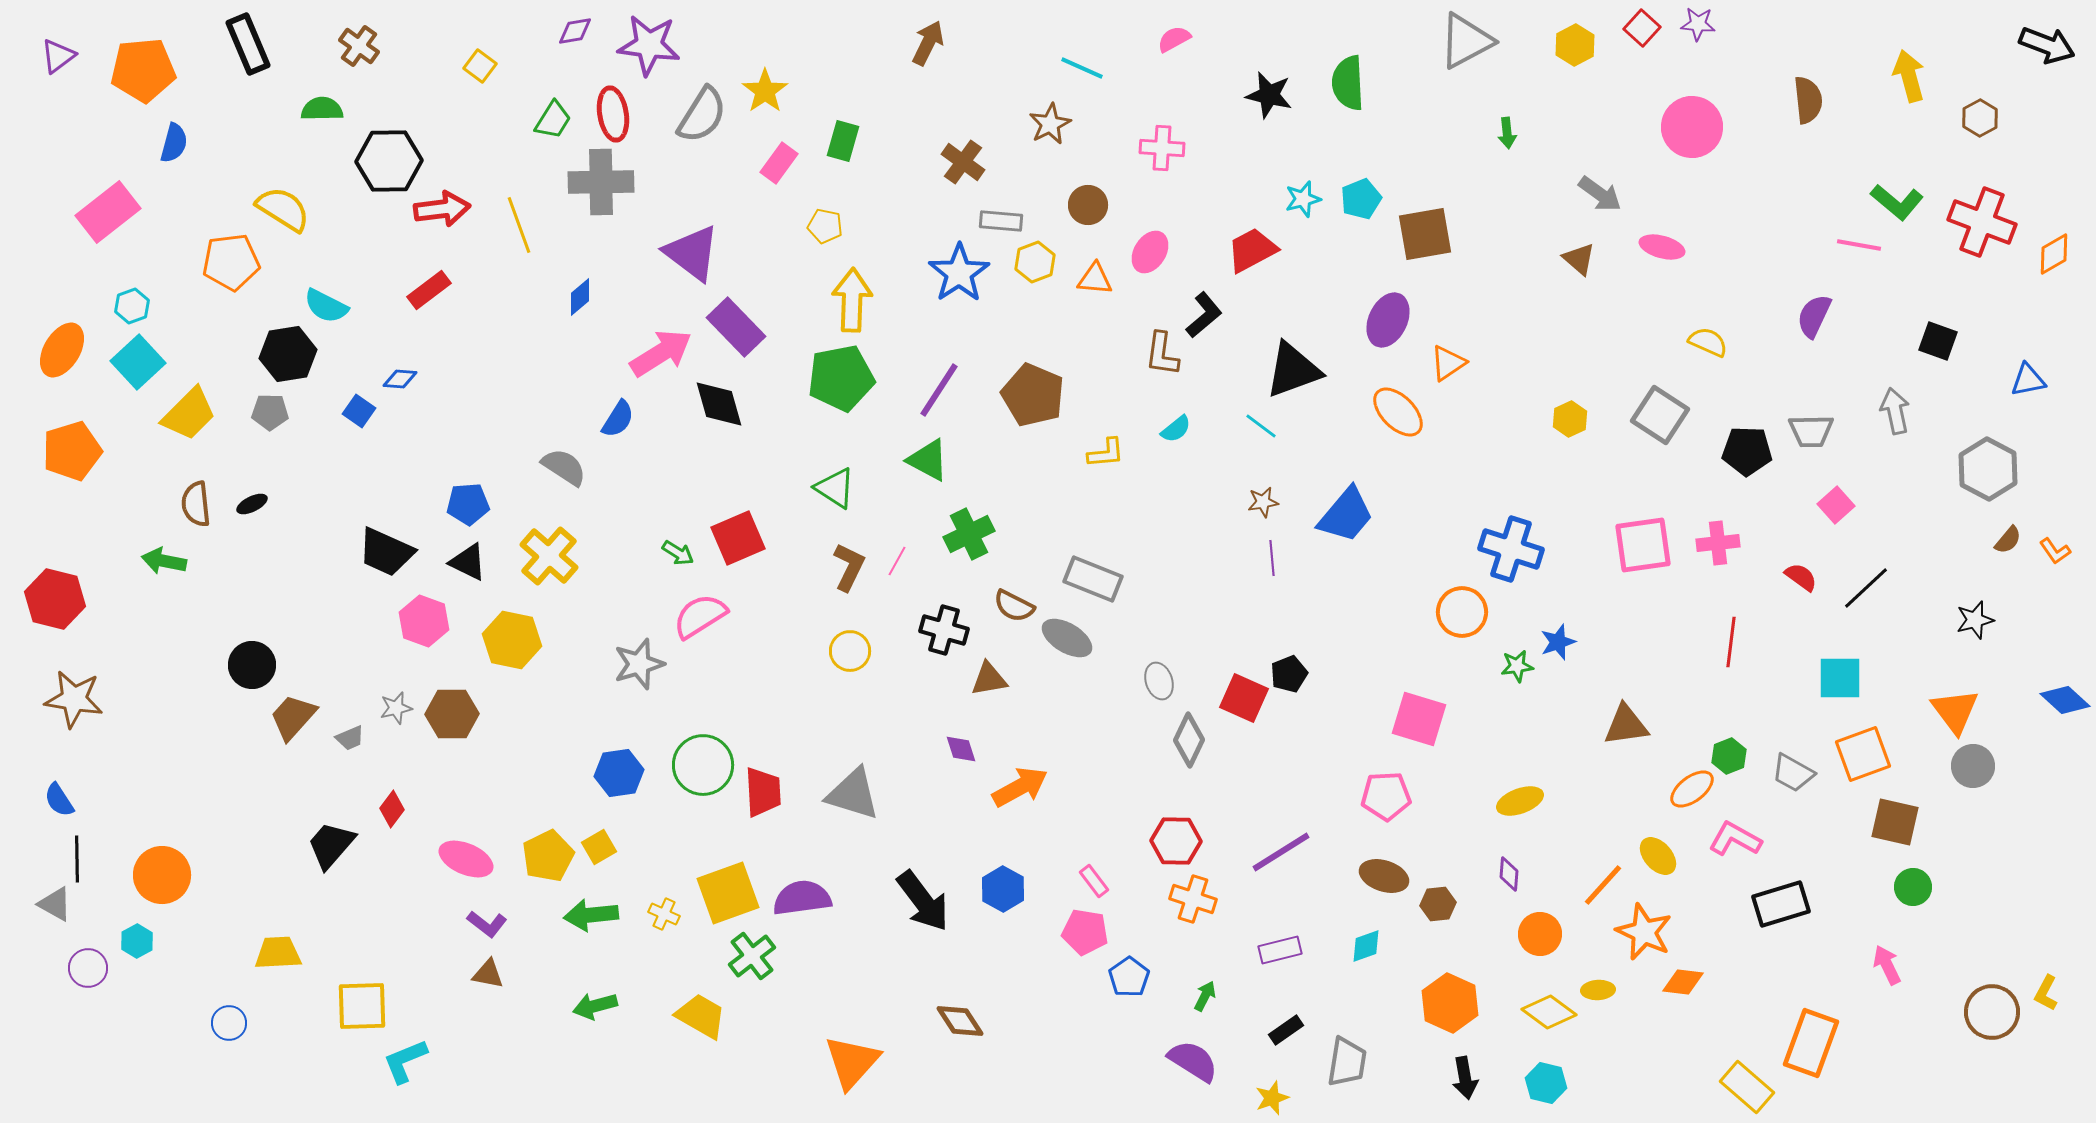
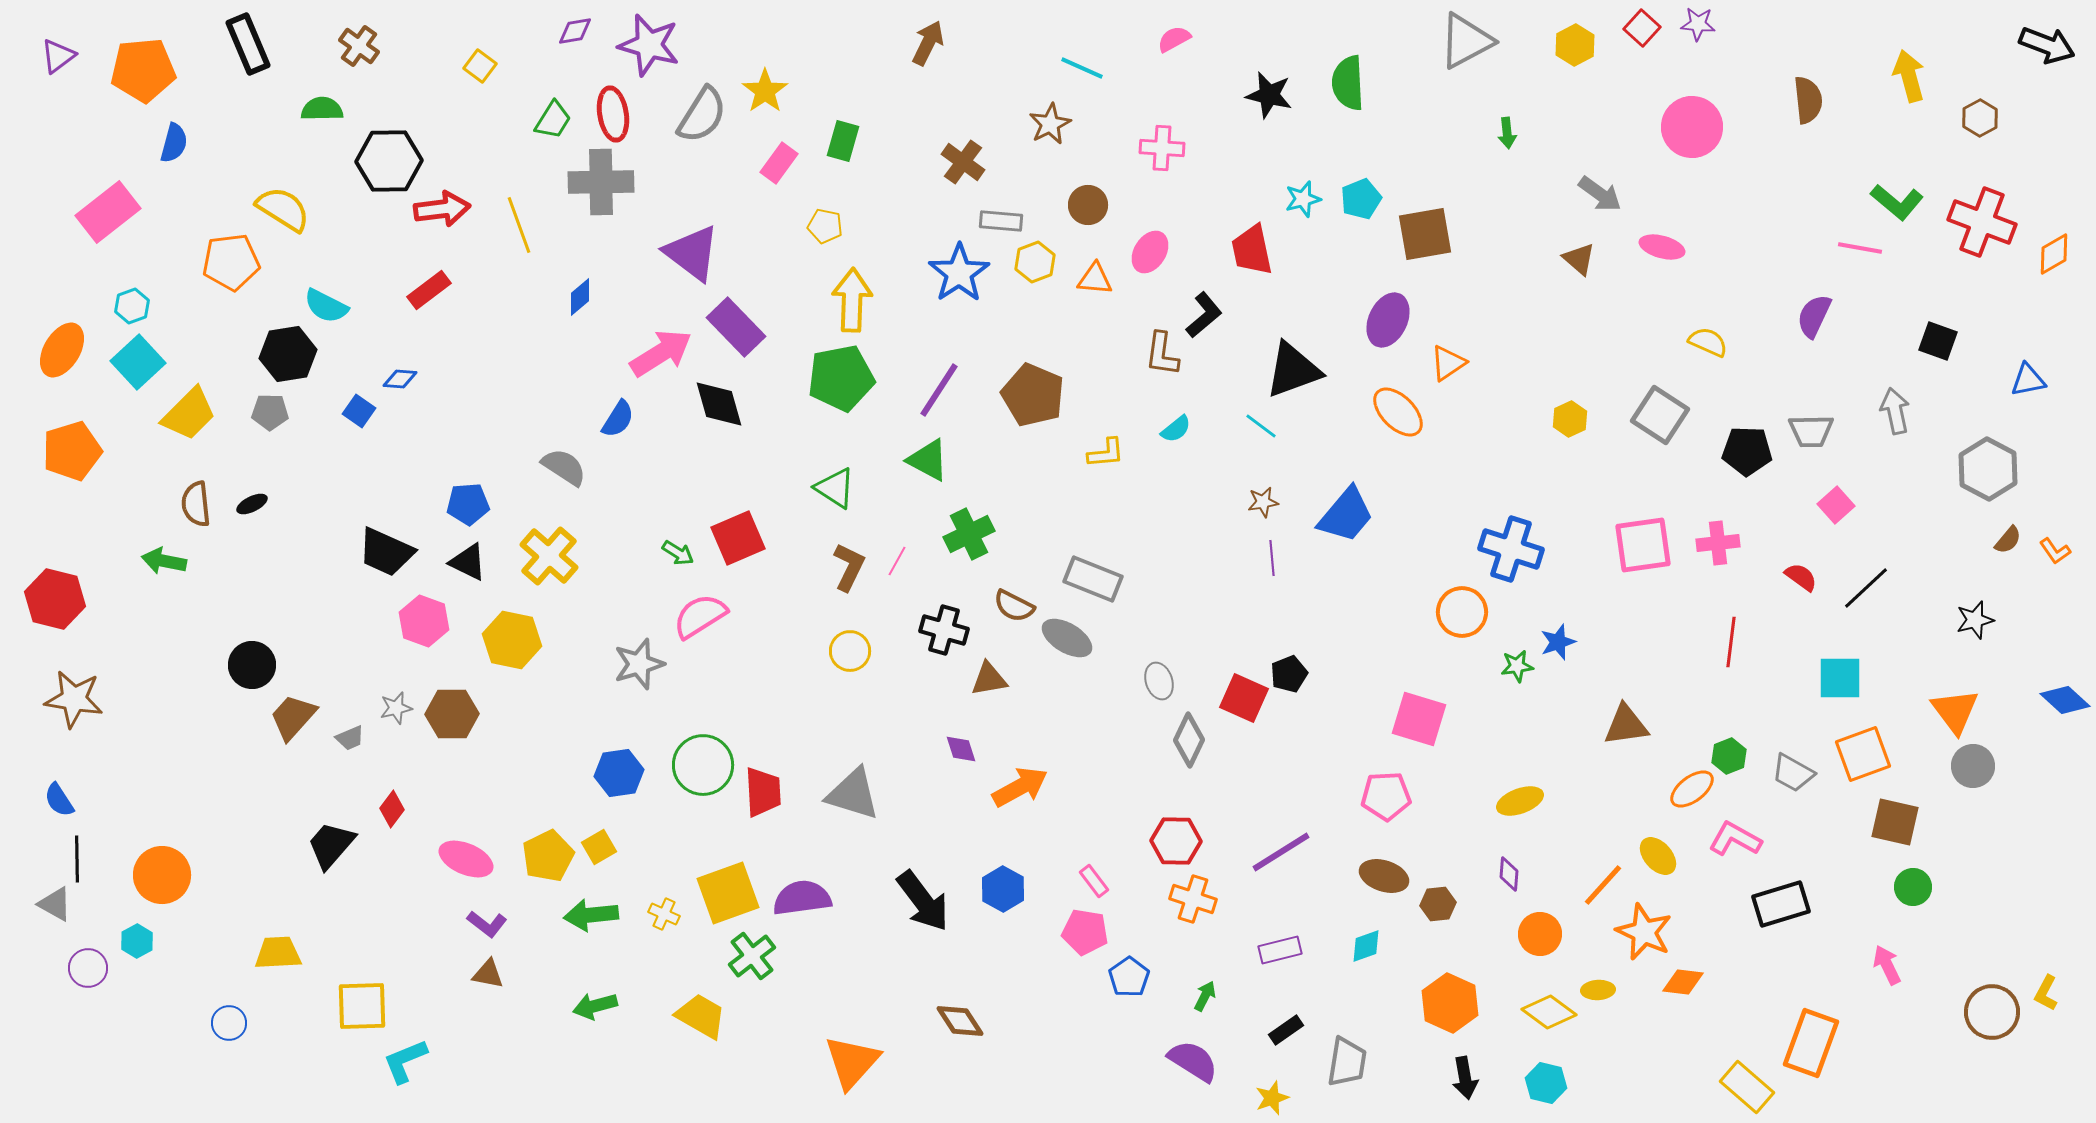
purple star at (649, 45): rotated 8 degrees clockwise
pink line at (1859, 245): moved 1 px right, 3 px down
red trapezoid at (1252, 250): rotated 74 degrees counterclockwise
